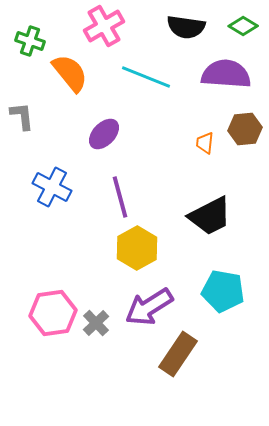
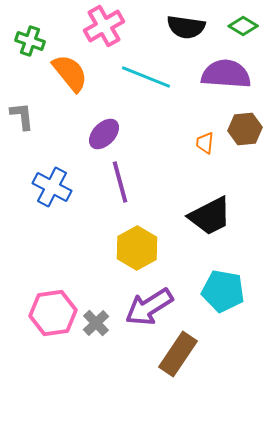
purple line: moved 15 px up
